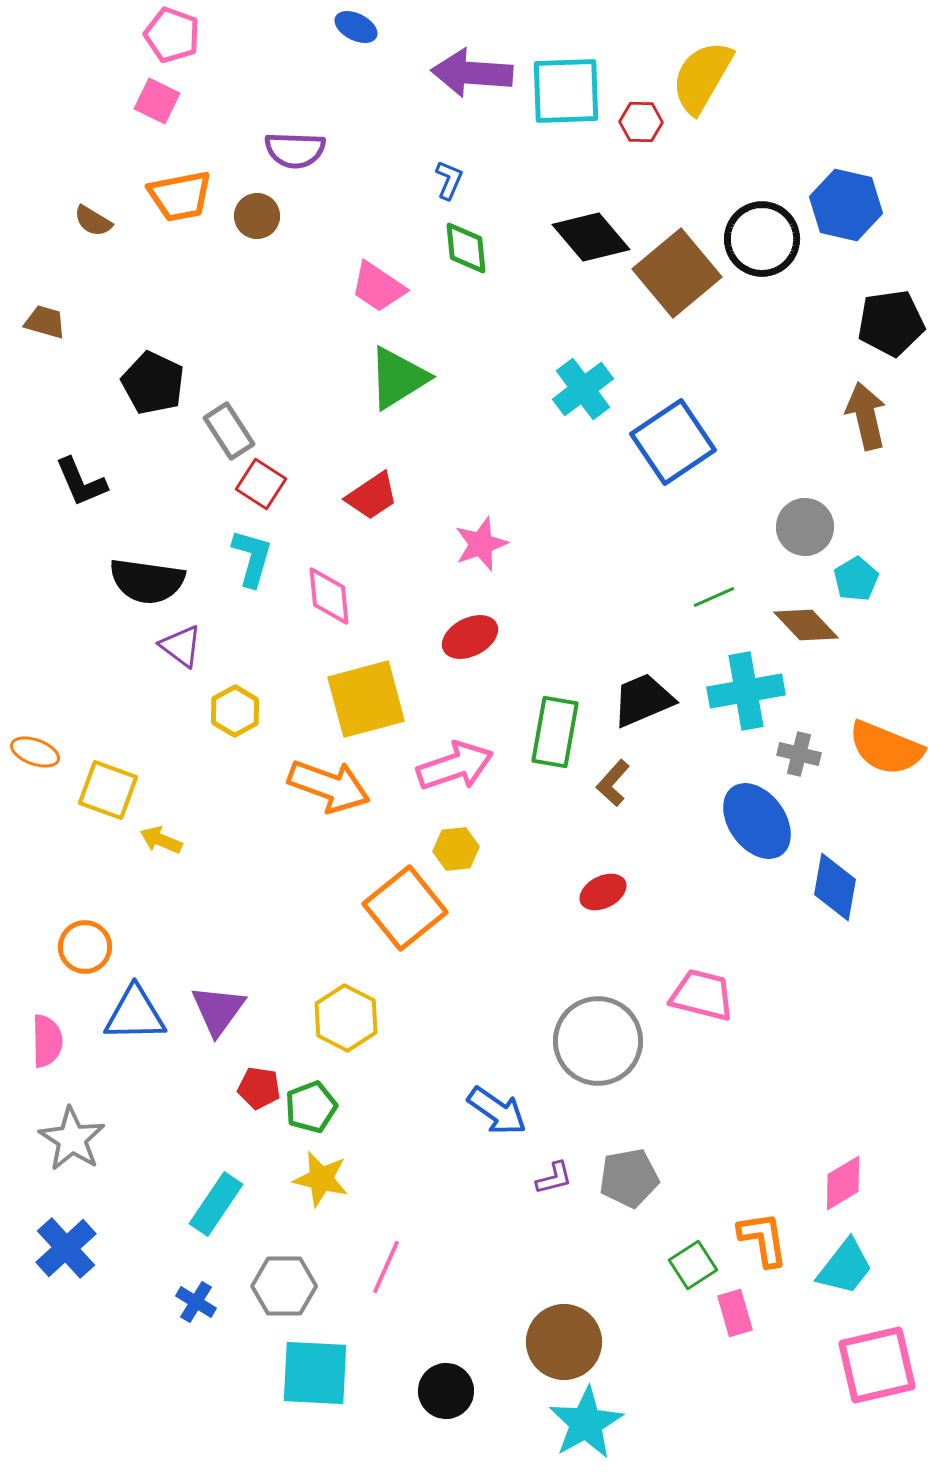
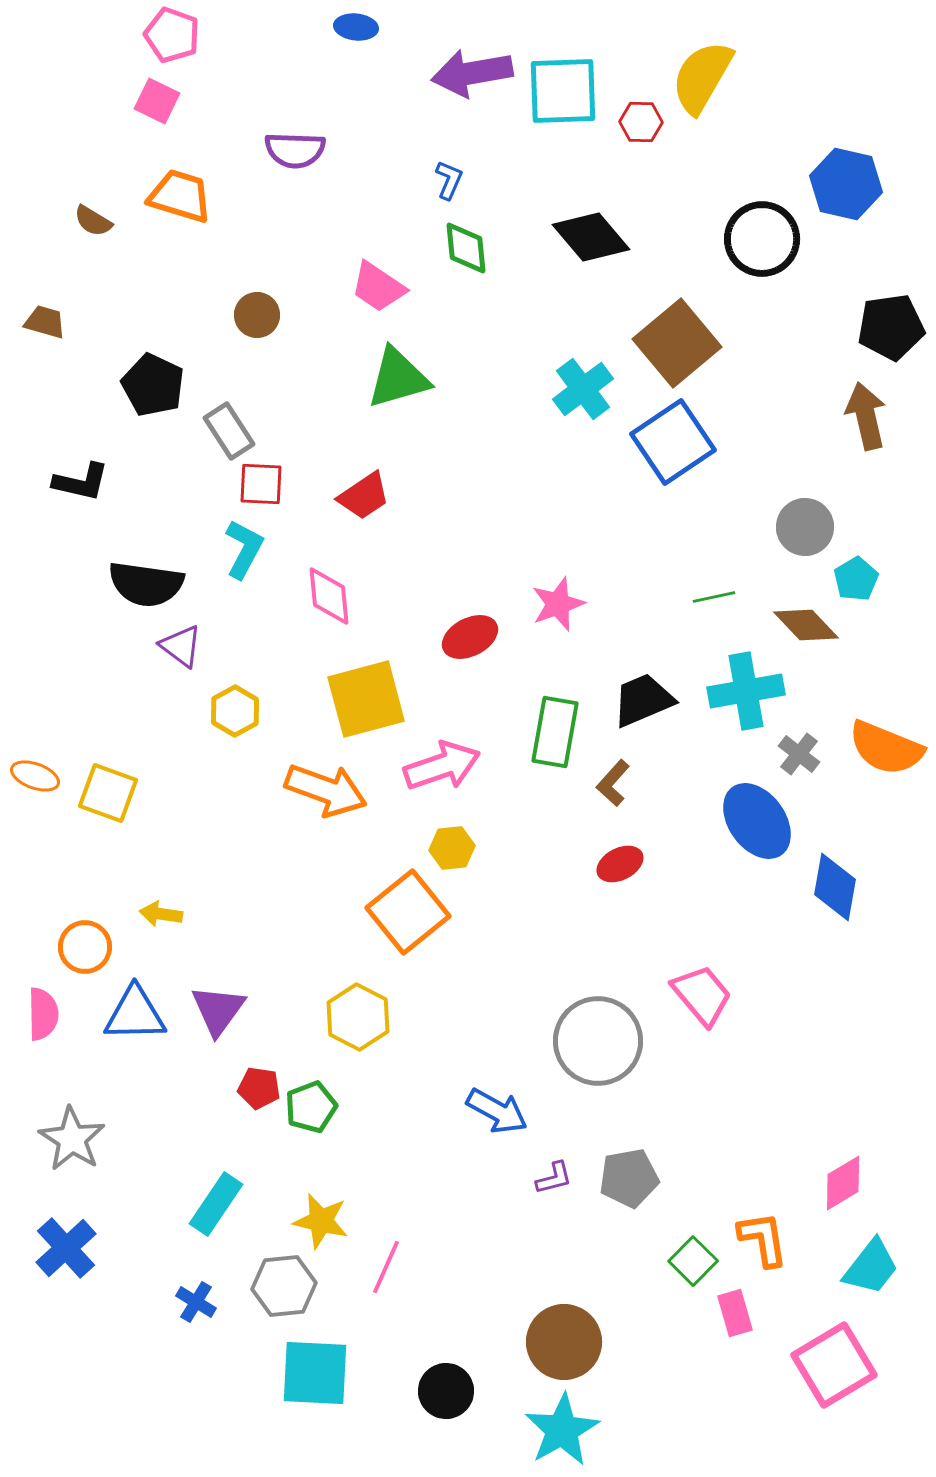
blue ellipse at (356, 27): rotated 21 degrees counterclockwise
purple arrow at (472, 73): rotated 14 degrees counterclockwise
cyan square at (566, 91): moved 3 px left
orange trapezoid at (180, 196): rotated 152 degrees counterclockwise
blue hexagon at (846, 205): moved 21 px up
brown circle at (257, 216): moved 99 px down
brown square at (677, 273): moved 70 px down
black pentagon at (891, 323): moved 4 px down
green triangle at (398, 378): rotated 16 degrees clockwise
black pentagon at (153, 383): moved 2 px down
black L-shape at (81, 482): rotated 54 degrees counterclockwise
red square at (261, 484): rotated 30 degrees counterclockwise
red trapezoid at (372, 496): moved 8 px left
pink star at (481, 544): moved 77 px right, 60 px down
cyan L-shape at (252, 558): moved 8 px left, 9 px up; rotated 12 degrees clockwise
black semicircle at (147, 581): moved 1 px left, 3 px down
green line at (714, 597): rotated 12 degrees clockwise
orange ellipse at (35, 752): moved 24 px down
gray cross at (799, 754): rotated 24 degrees clockwise
pink arrow at (455, 766): moved 13 px left
orange arrow at (329, 786): moved 3 px left, 4 px down
yellow square at (108, 790): moved 3 px down
yellow arrow at (161, 840): moved 74 px down; rotated 15 degrees counterclockwise
yellow hexagon at (456, 849): moved 4 px left, 1 px up
red ellipse at (603, 892): moved 17 px right, 28 px up
orange square at (405, 908): moved 3 px right, 4 px down
pink trapezoid at (702, 995): rotated 36 degrees clockwise
yellow hexagon at (346, 1018): moved 12 px right, 1 px up
pink semicircle at (47, 1041): moved 4 px left, 27 px up
blue arrow at (497, 1111): rotated 6 degrees counterclockwise
yellow star at (321, 1179): moved 42 px down
green square at (693, 1265): moved 4 px up; rotated 12 degrees counterclockwise
cyan trapezoid at (845, 1267): moved 26 px right
gray hexagon at (284, 1286): rotated 6 degrees counterclockwise
pink square at (877, 1365): moved 43 px left; rotated 18 degrees counterclockwise
cyan star at (586, 1423): moved 24 px left, 7 px down
